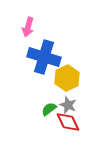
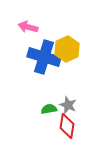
pink arrow: rotated 90 degrees clockwise
yellow hexagon: moved 29 px up
green semicircle: rotated 28 degrees clockwise
red diamond: moved 1 px left, 4 px down; rotated 35 degrees clockwise
